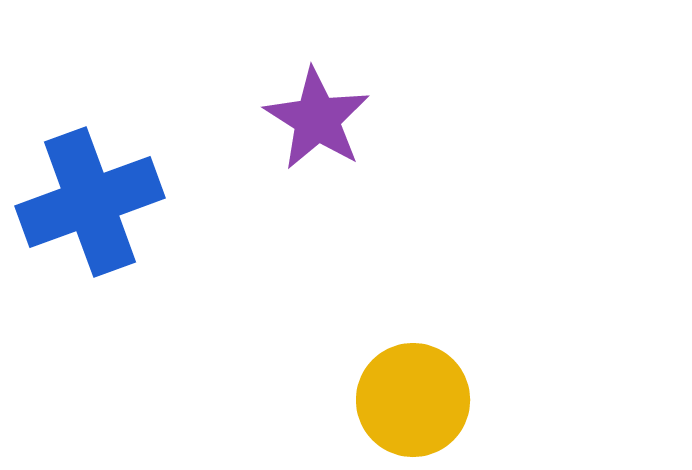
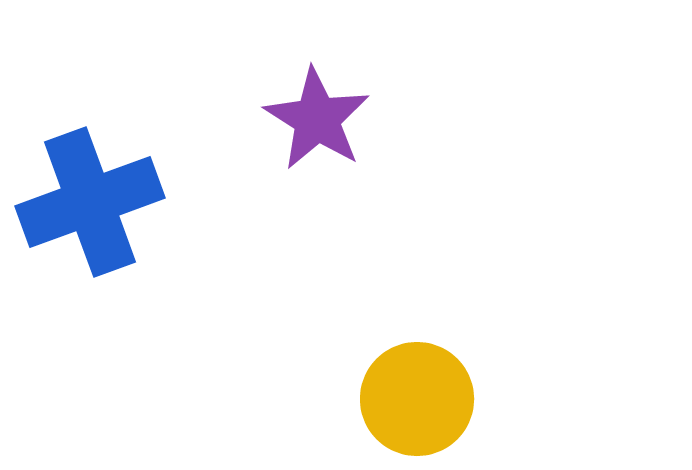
yellow circle: moved 4 px right, 1 px up
